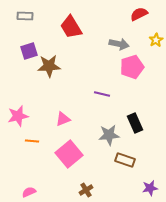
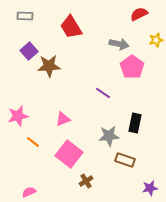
yellow star: rotated 16 degrees clockwise
purple square: rotated 24 degrees counterclockwise
pink pentagon: rotated 20 degrees counterclockwise
purple line: moved 1 px right, 1 px up; rotated 21 degrees clockwise
black rectangle: rotated 36 degrees clockwise
gray star: moved 1 px down
orange line: moved 1 px right, 1 px down; rotated 32 degrees clockwise
pink square: rotated 12 degrees counterclockwise
brown cross: moved 9 px up
